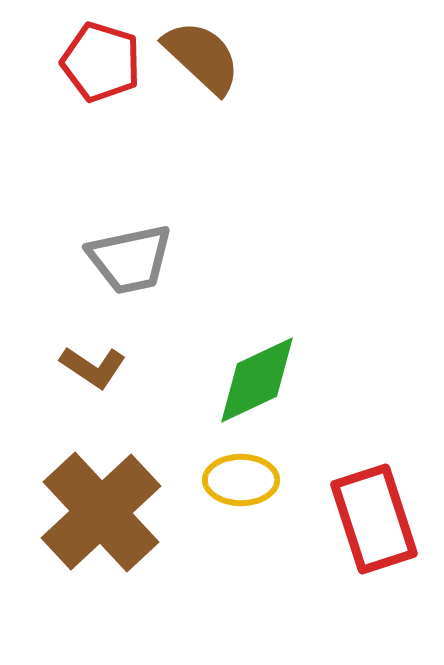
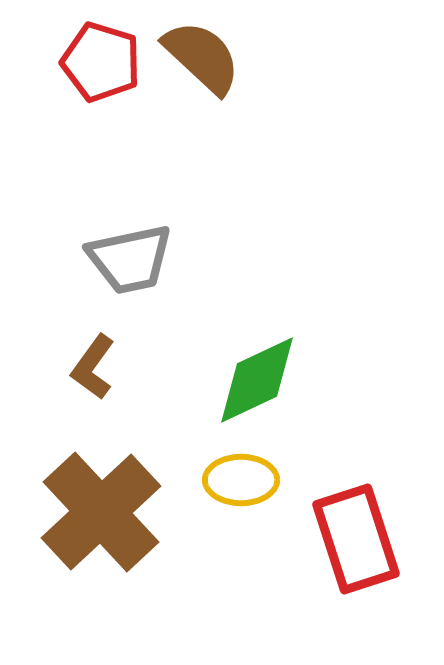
brown L-shape: rotated 92 degrees clockwise
red rectangle: moved 18 px left, 20 px down
